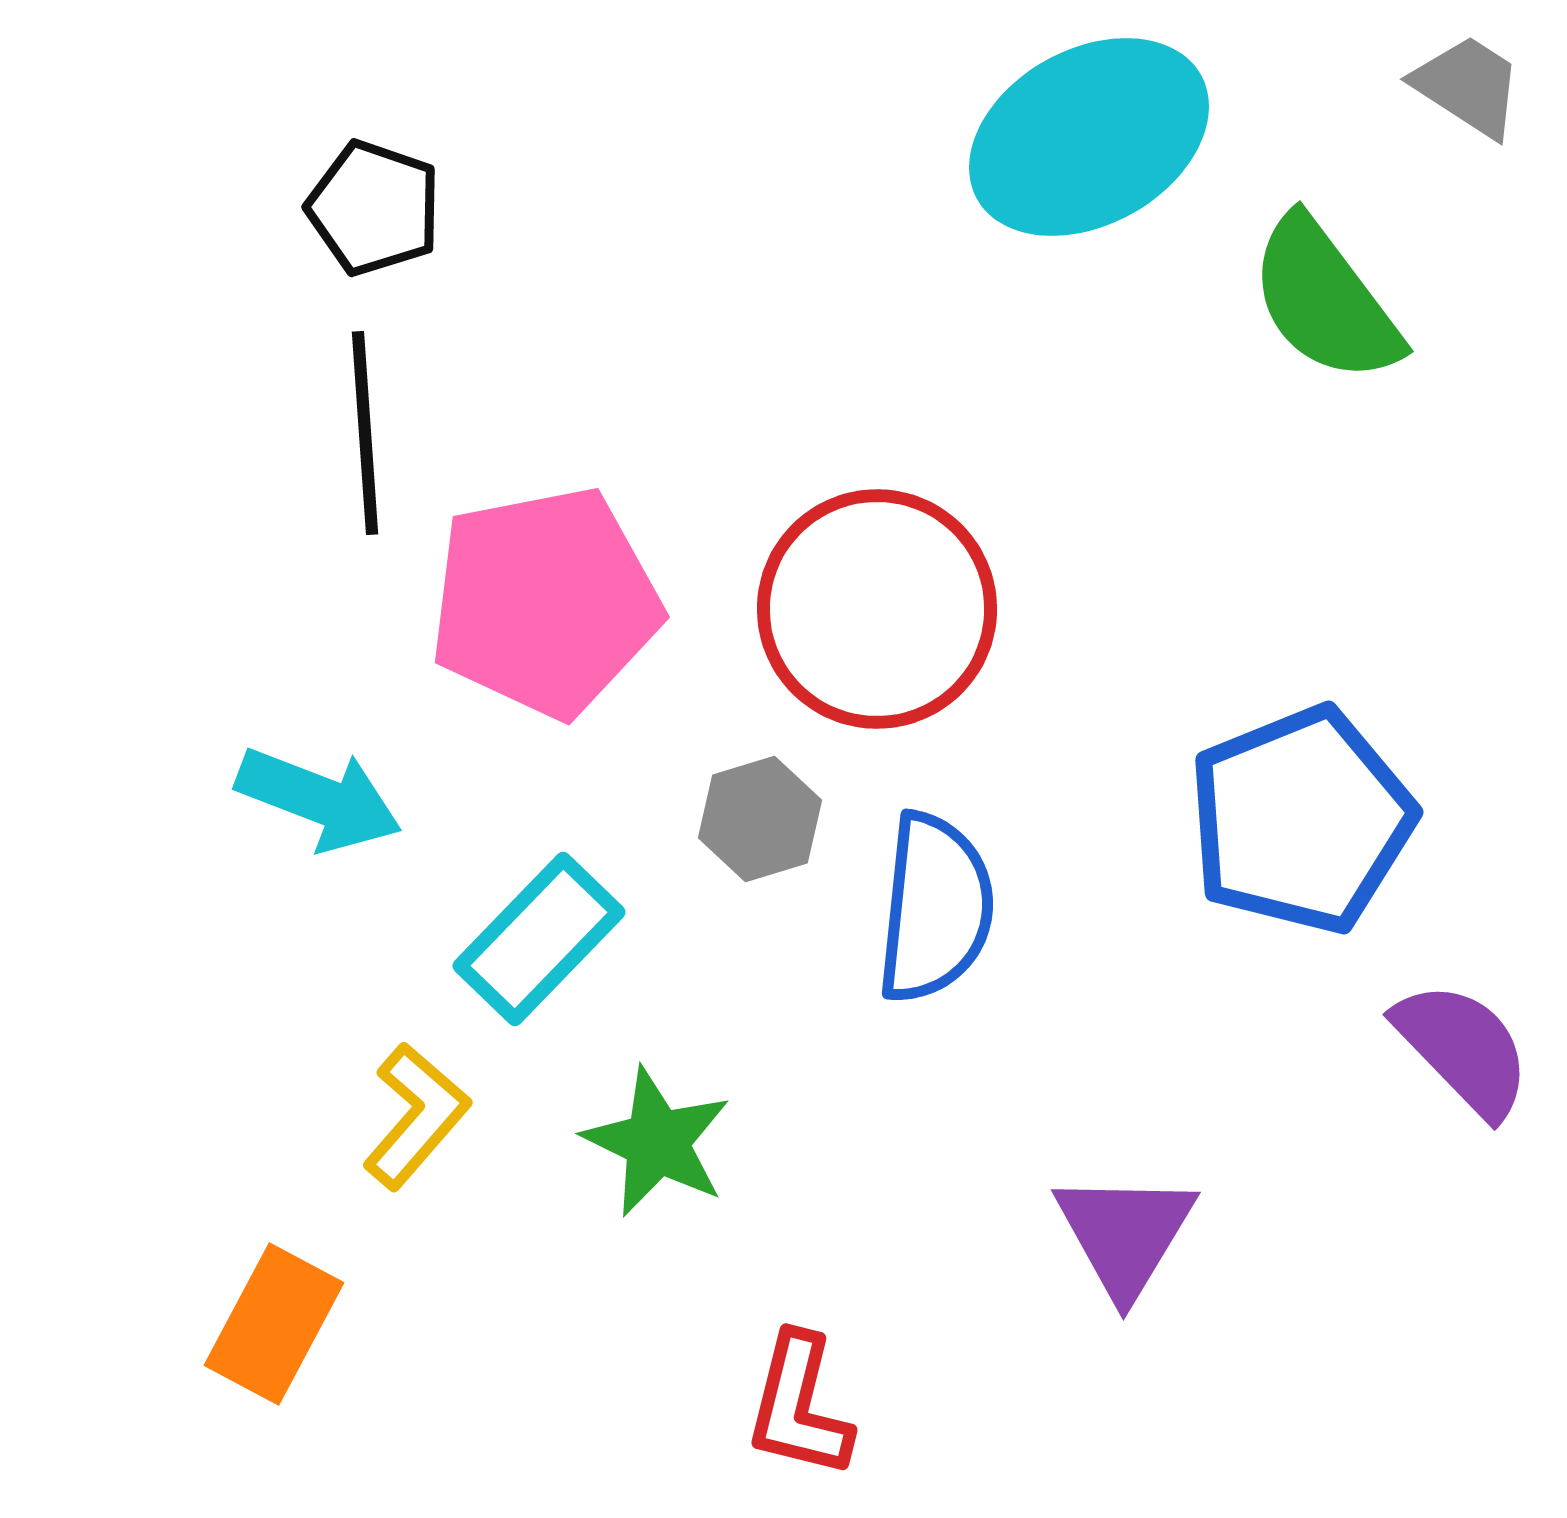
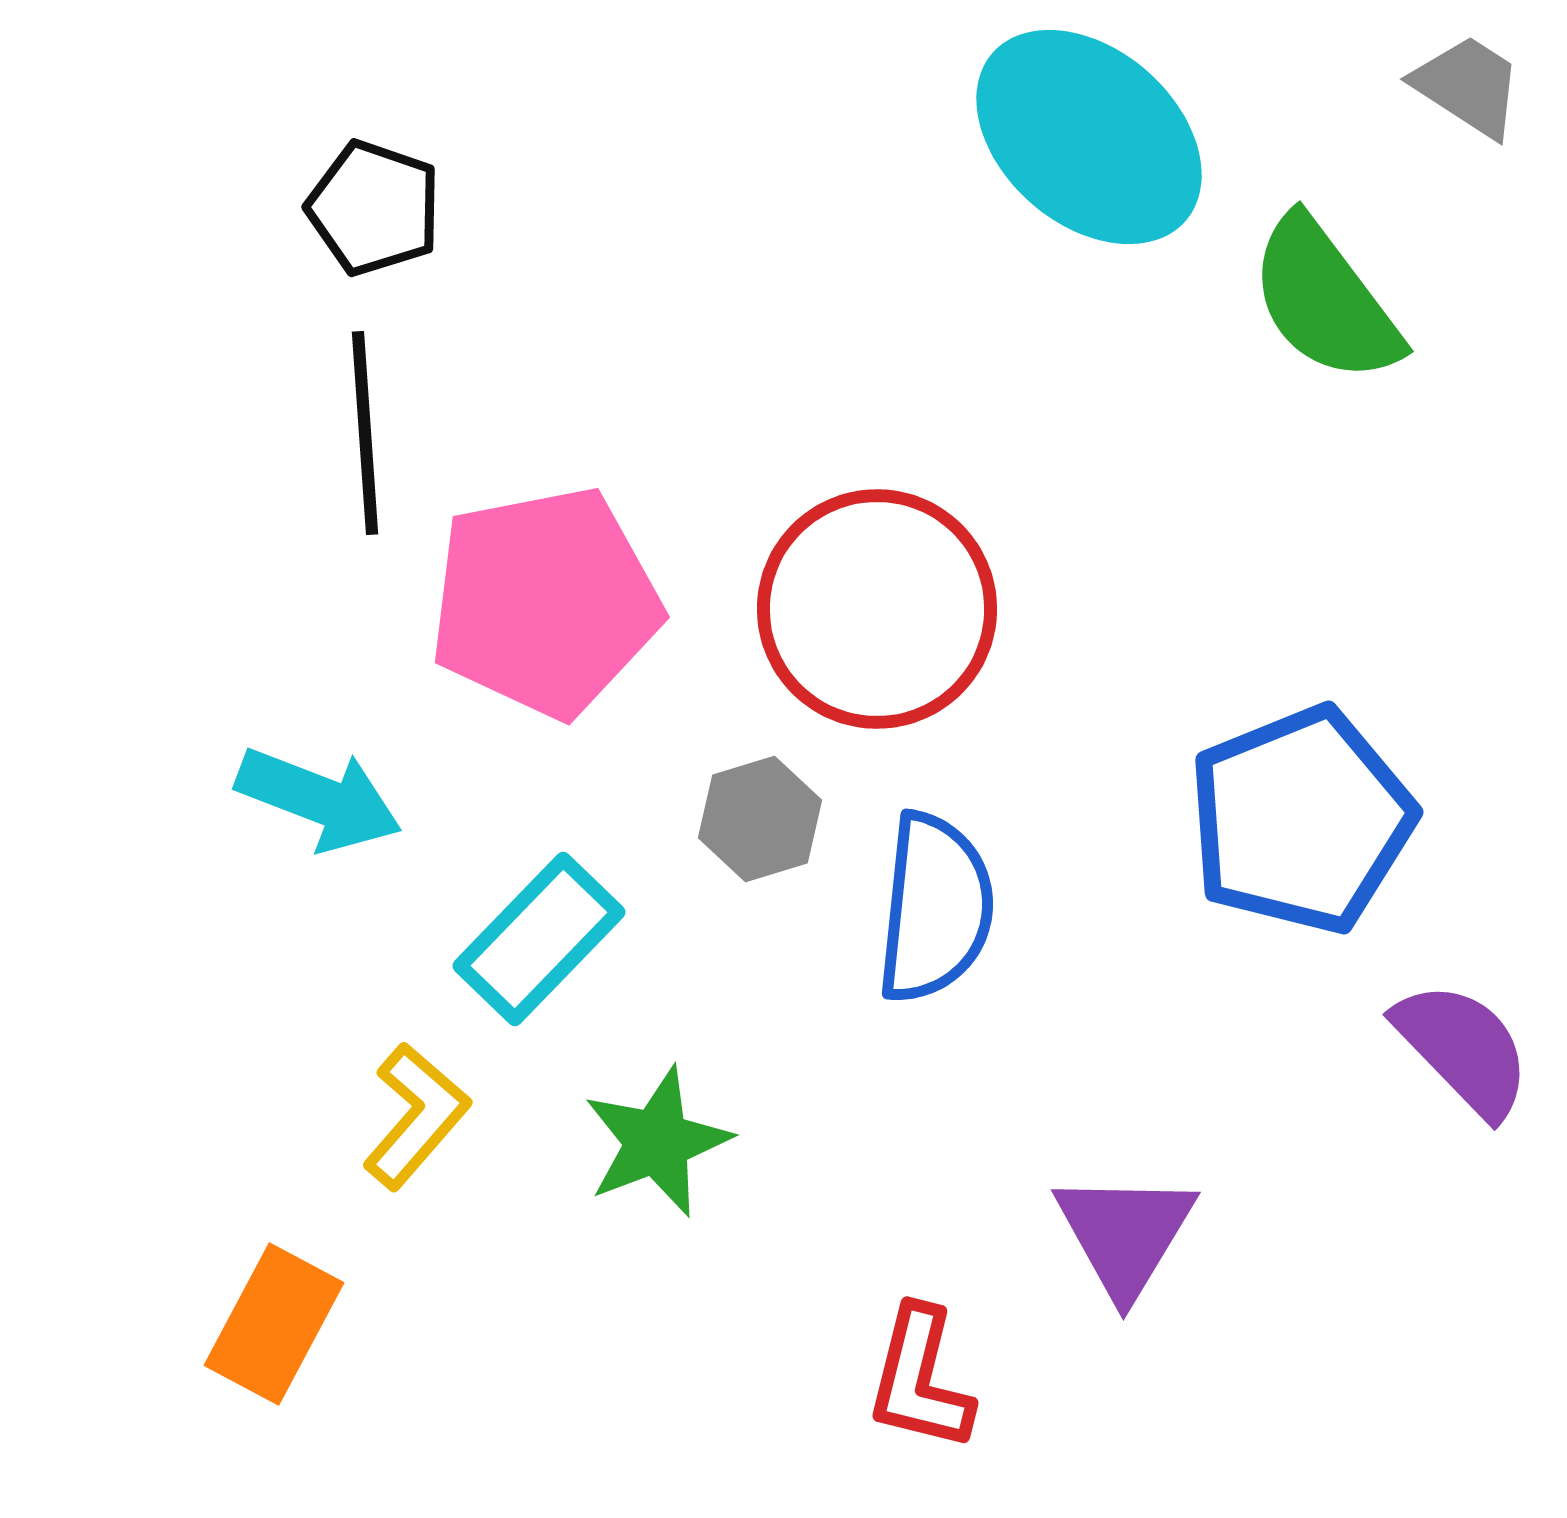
cyan ellipse: rotated 70 degrees clockwise
green star: rotated 25 degrees clockwise
red L-shape: moved 121 px right, 27 px up
